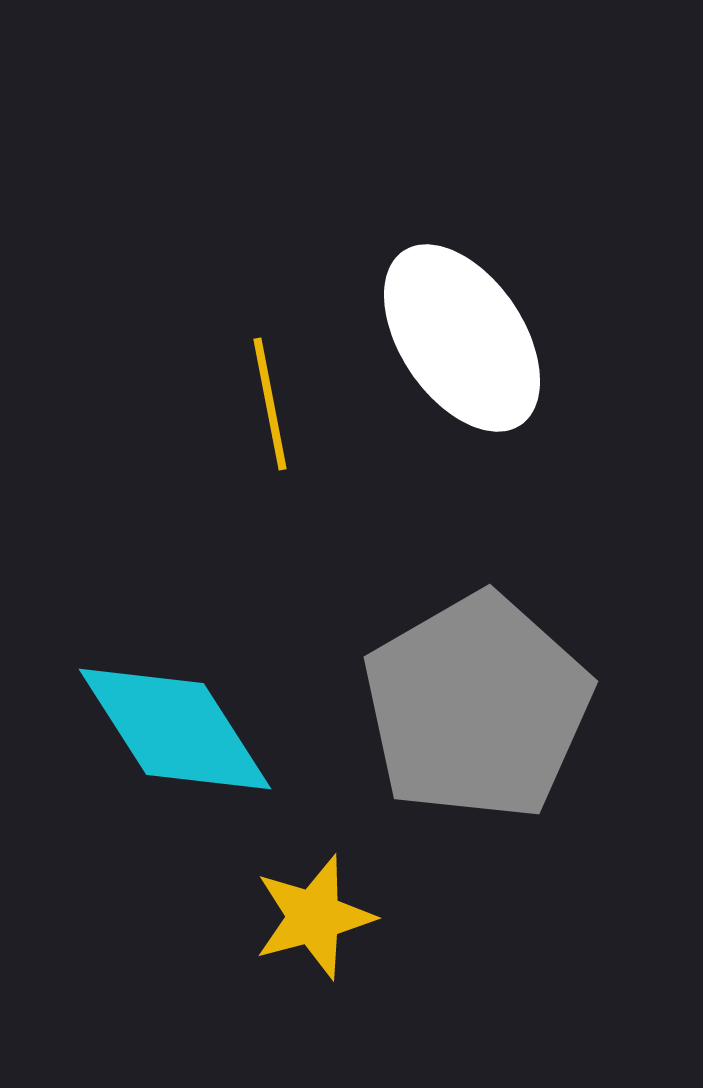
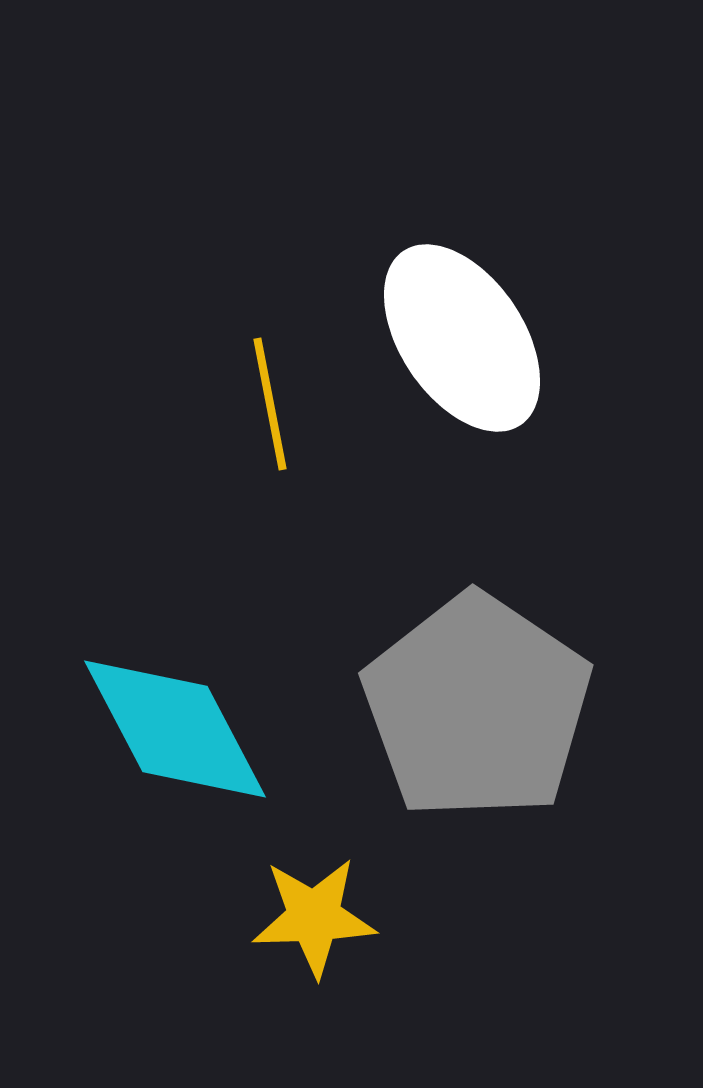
gray pentagon: rotated 8 degrees counterclockwise
cyan diamond: rotated 5 degrees clockwise
yellow star: rotated 13 degrees clockwise
